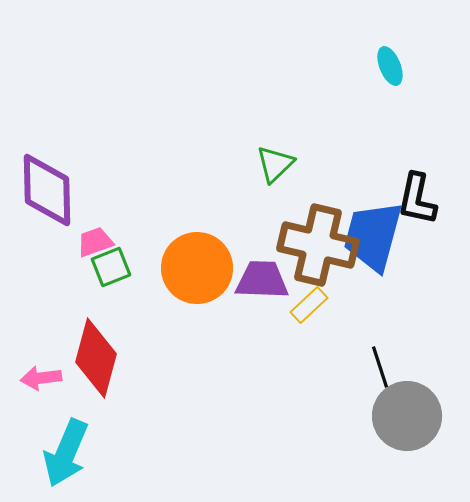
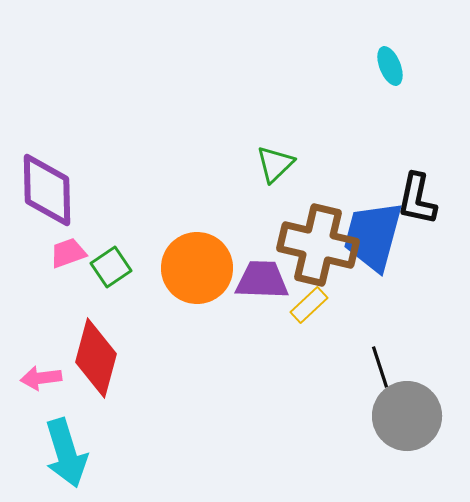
pink trapezoid: moved 27 px left, 11 px down
green square: rotated 12 degrees counterclockwise
cyan arrow: rotated 40 degrees counterclockwise
